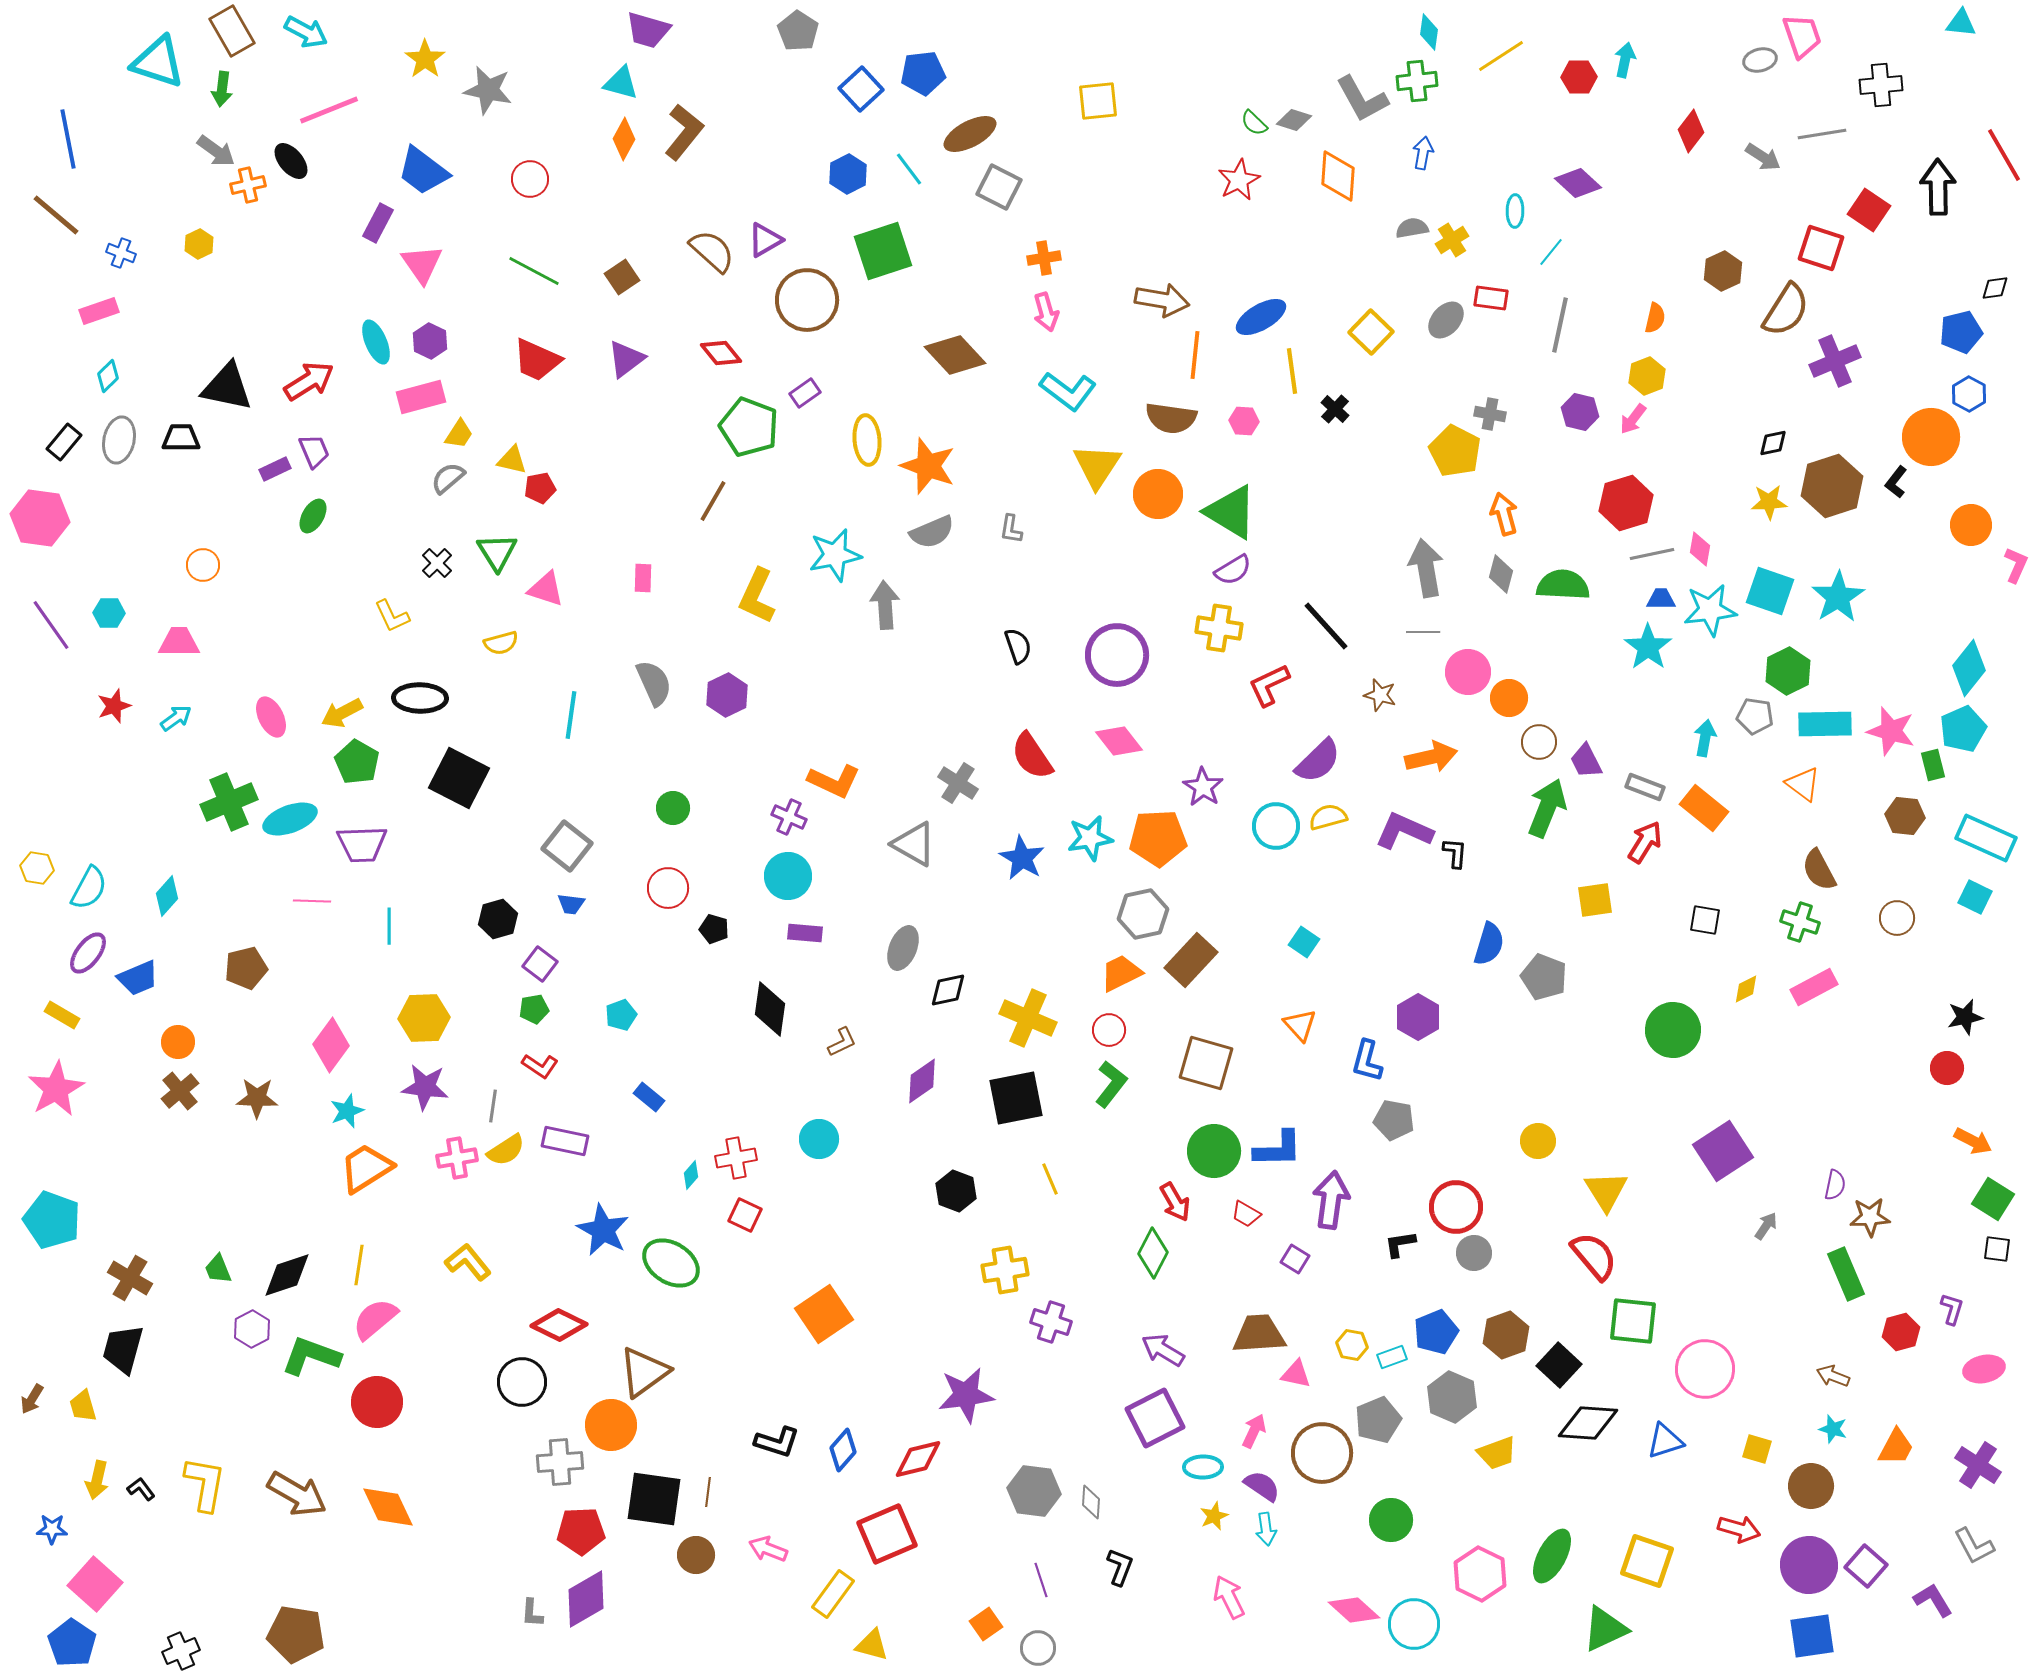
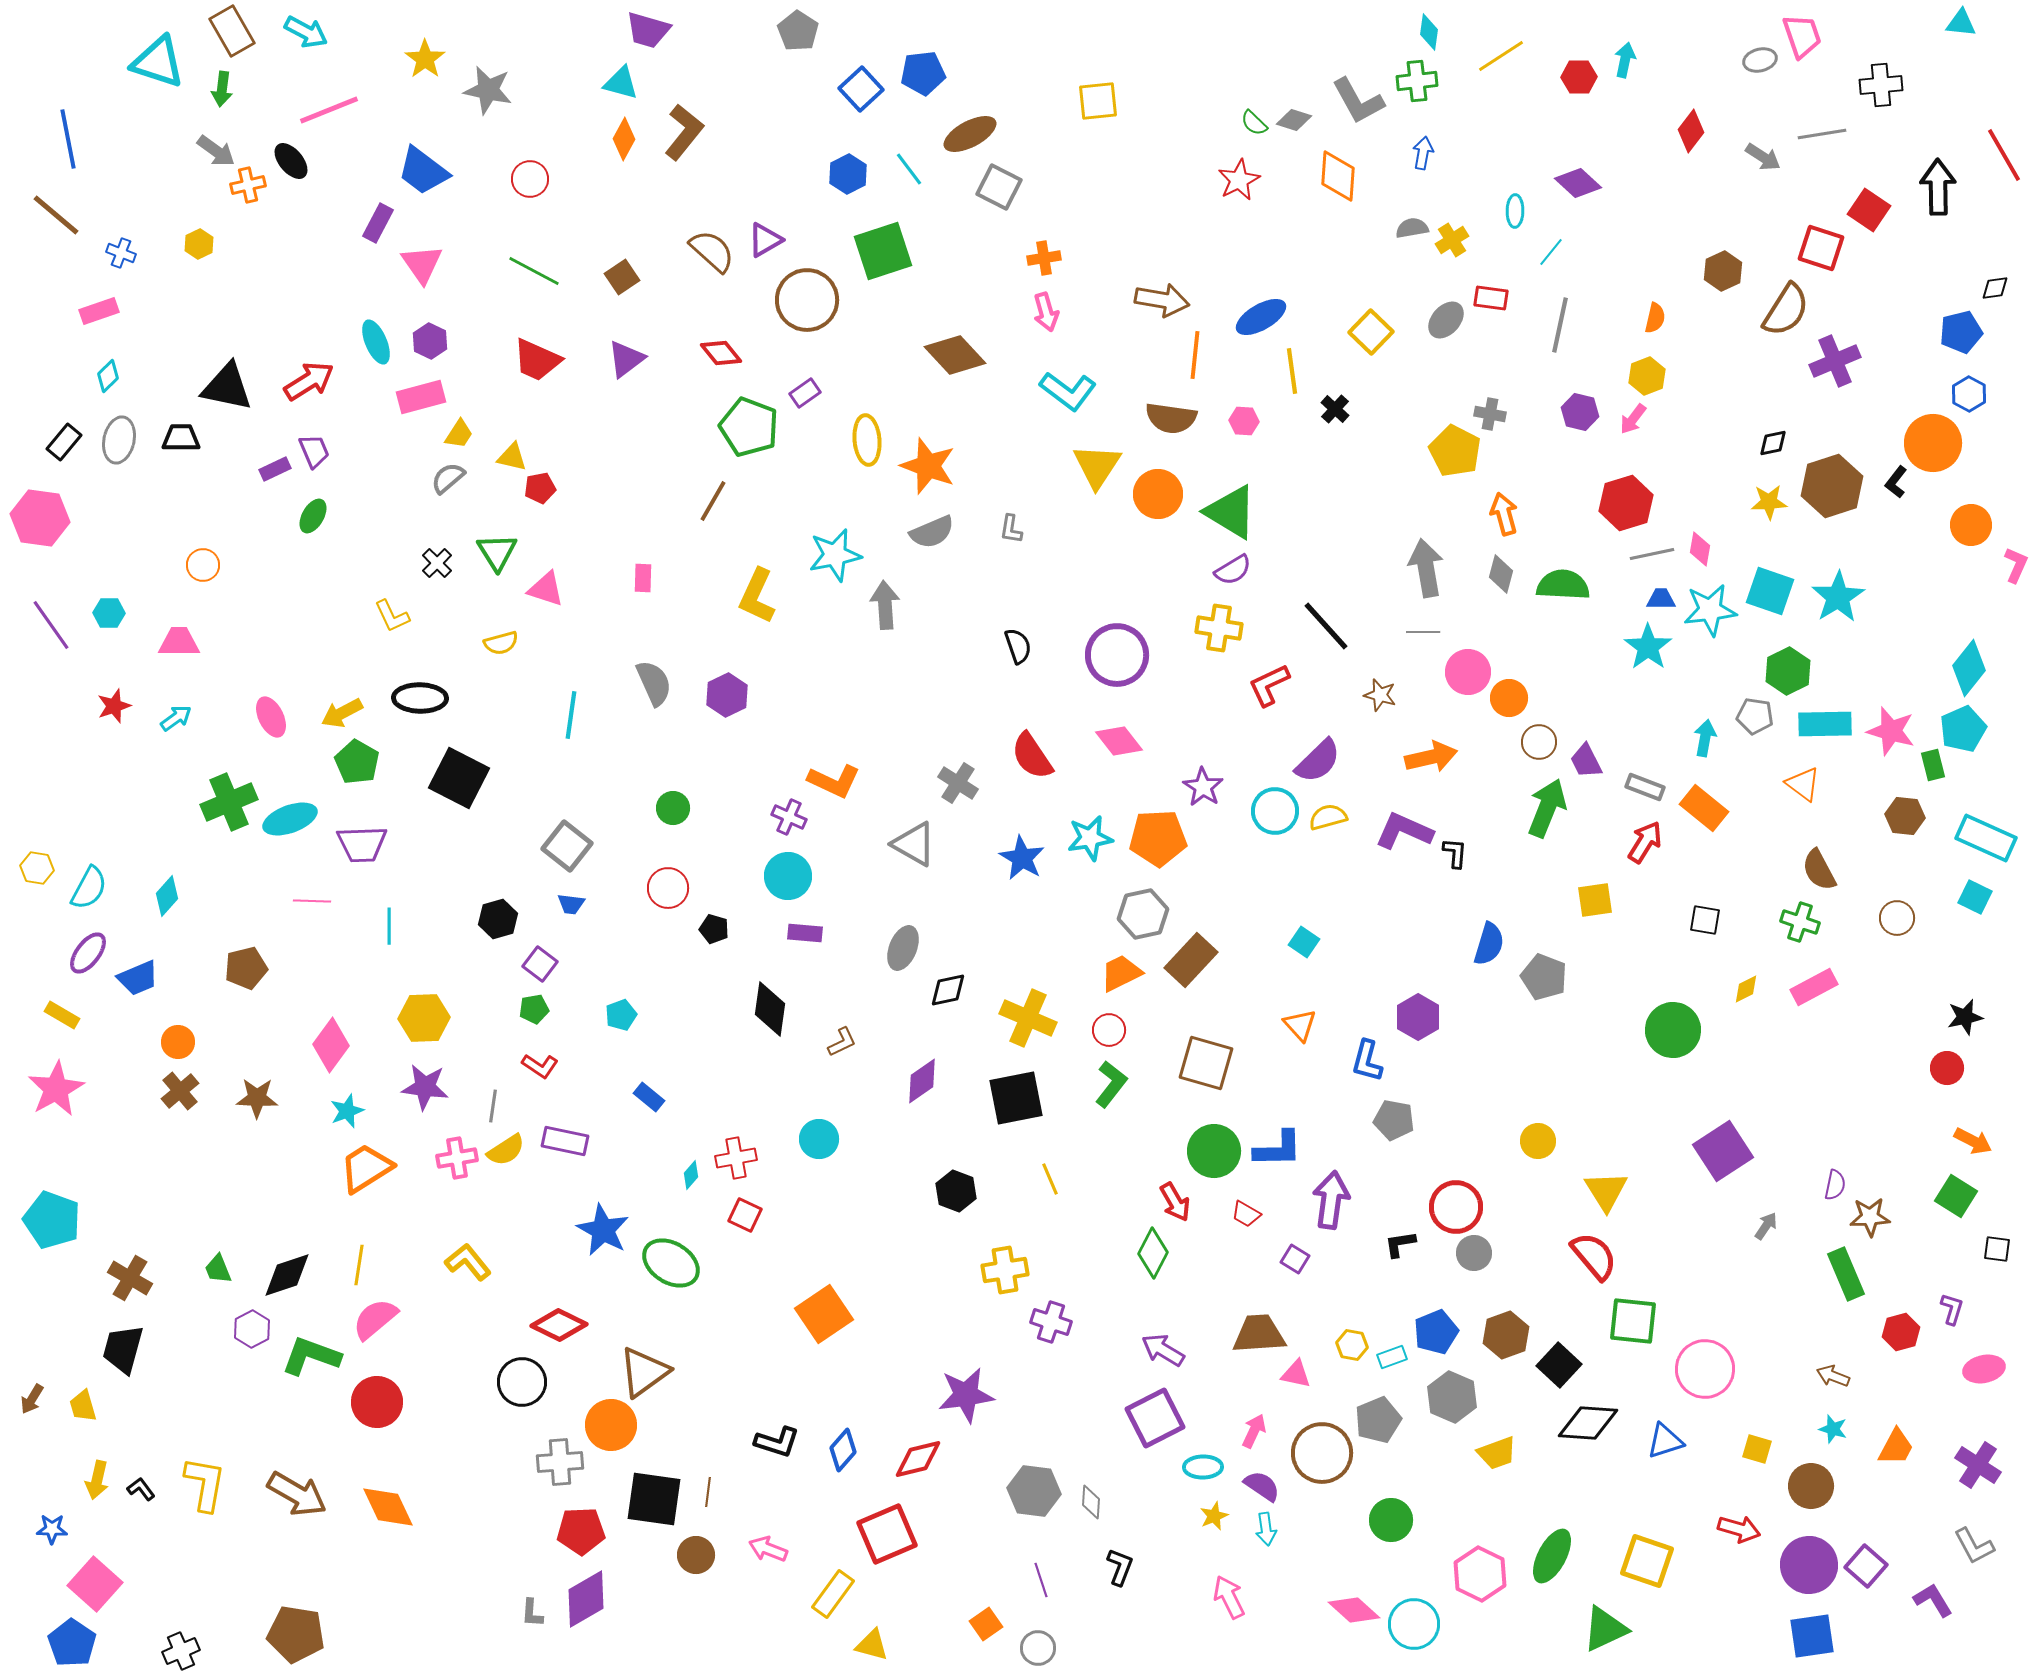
gray L-shape at (1362, 99): moved 4 px left, 2 px down
orange circle at (1931, 437): moved 2 px right, 6 px down
yellow triangle at (512, 460): moved 3 px up
cyan circle at (1276, 826): moved 1 px left, 15 px up
green square at (1993, 1199): moved 37 px left, 3 px up
